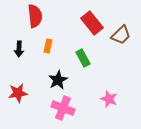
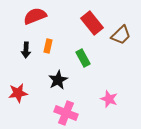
red semicircle: rotated 105 degrees counterclockwise
black arrow: moved 7 px right, 1 px down
pink cross: moved 3 px right, 5 px down
